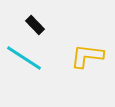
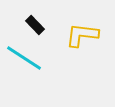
yellow L-shape: moved 5 px left, 21 px up
